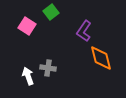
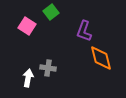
purple L-shape: rotated 15 degrees counterclockwise
white arrow: moved 2 px down; rotated 30 degrees clockwise
